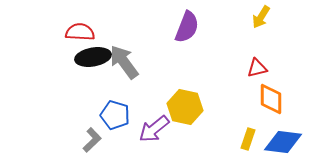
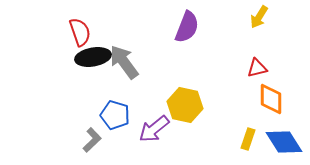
yellow arrow: moved 2 px left
red semicircle: rotated 68 degrees clockwise
yellow hexagon: moved 2 px up
blue diamond: moved 1 px right; rotated 51 degrees clockwise
